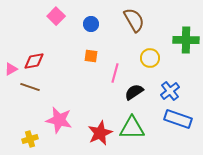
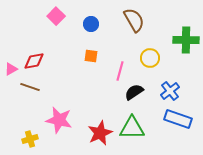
pink line: moved 5 px right, 2 px up
